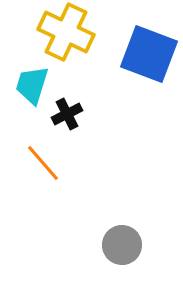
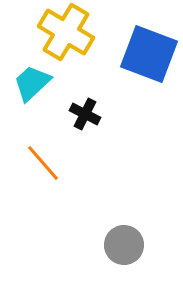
yellow cross: rotated 6 degrees clockwise
cyan trapezoid: moved 2 px up; rotated 30 degrees clockwise
black cross: moved 18 px right; rotated 36 degrees counterclockwise
gray circle: moved 2 px right
